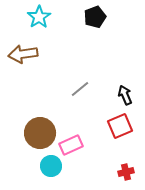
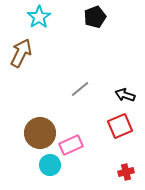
brown arrow: moved 2 px left, 1 px up; rotated 124 degrees clockwise
black arrow: rotated 48 degrees counterclockwise
cyan circle: moved 1 px left, 1 px up
